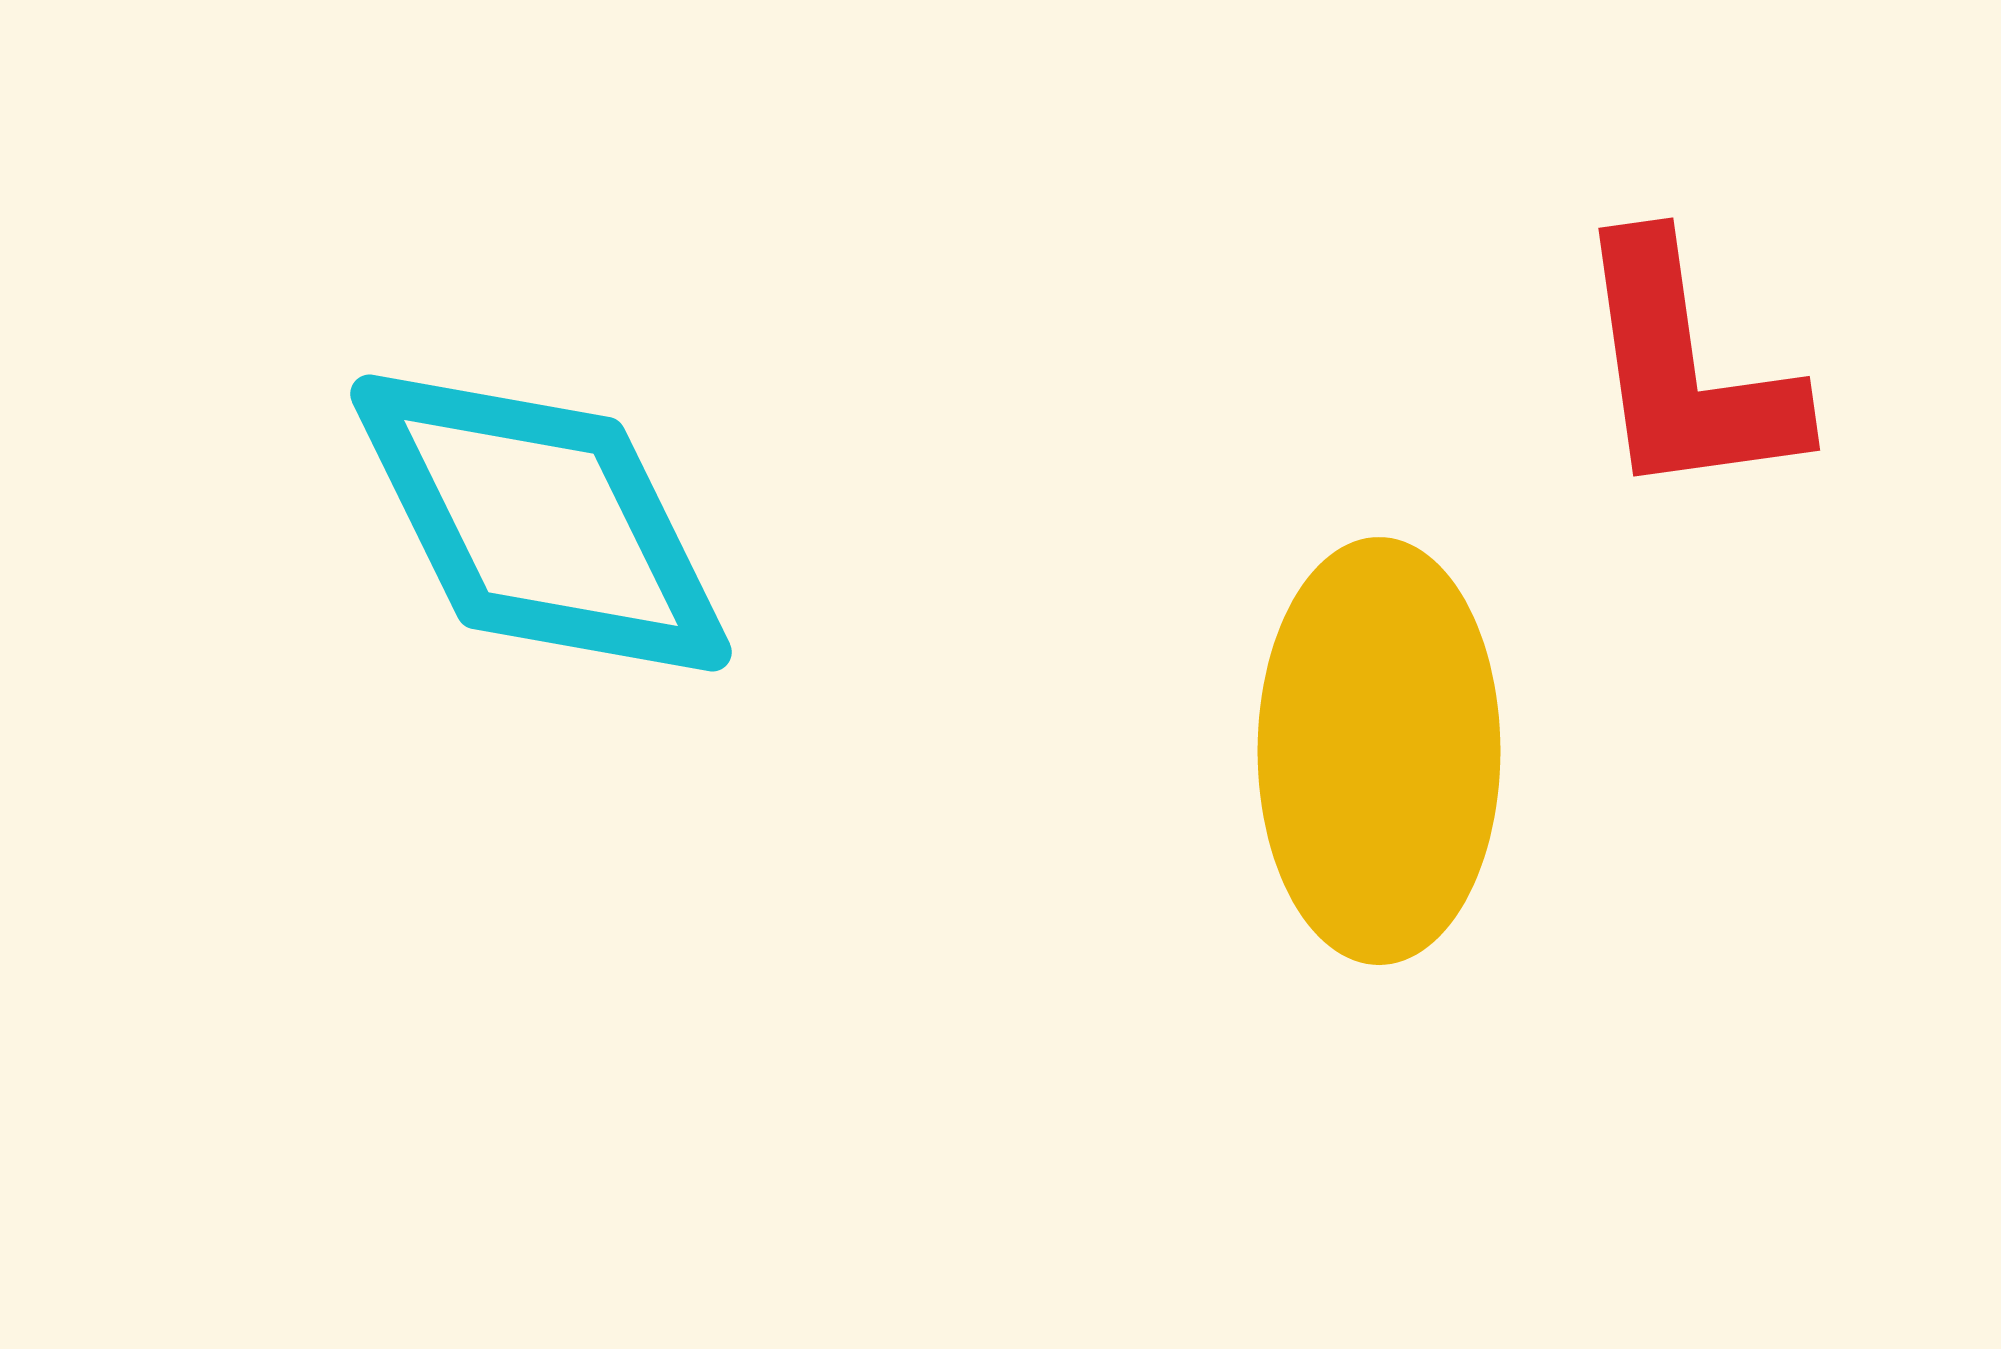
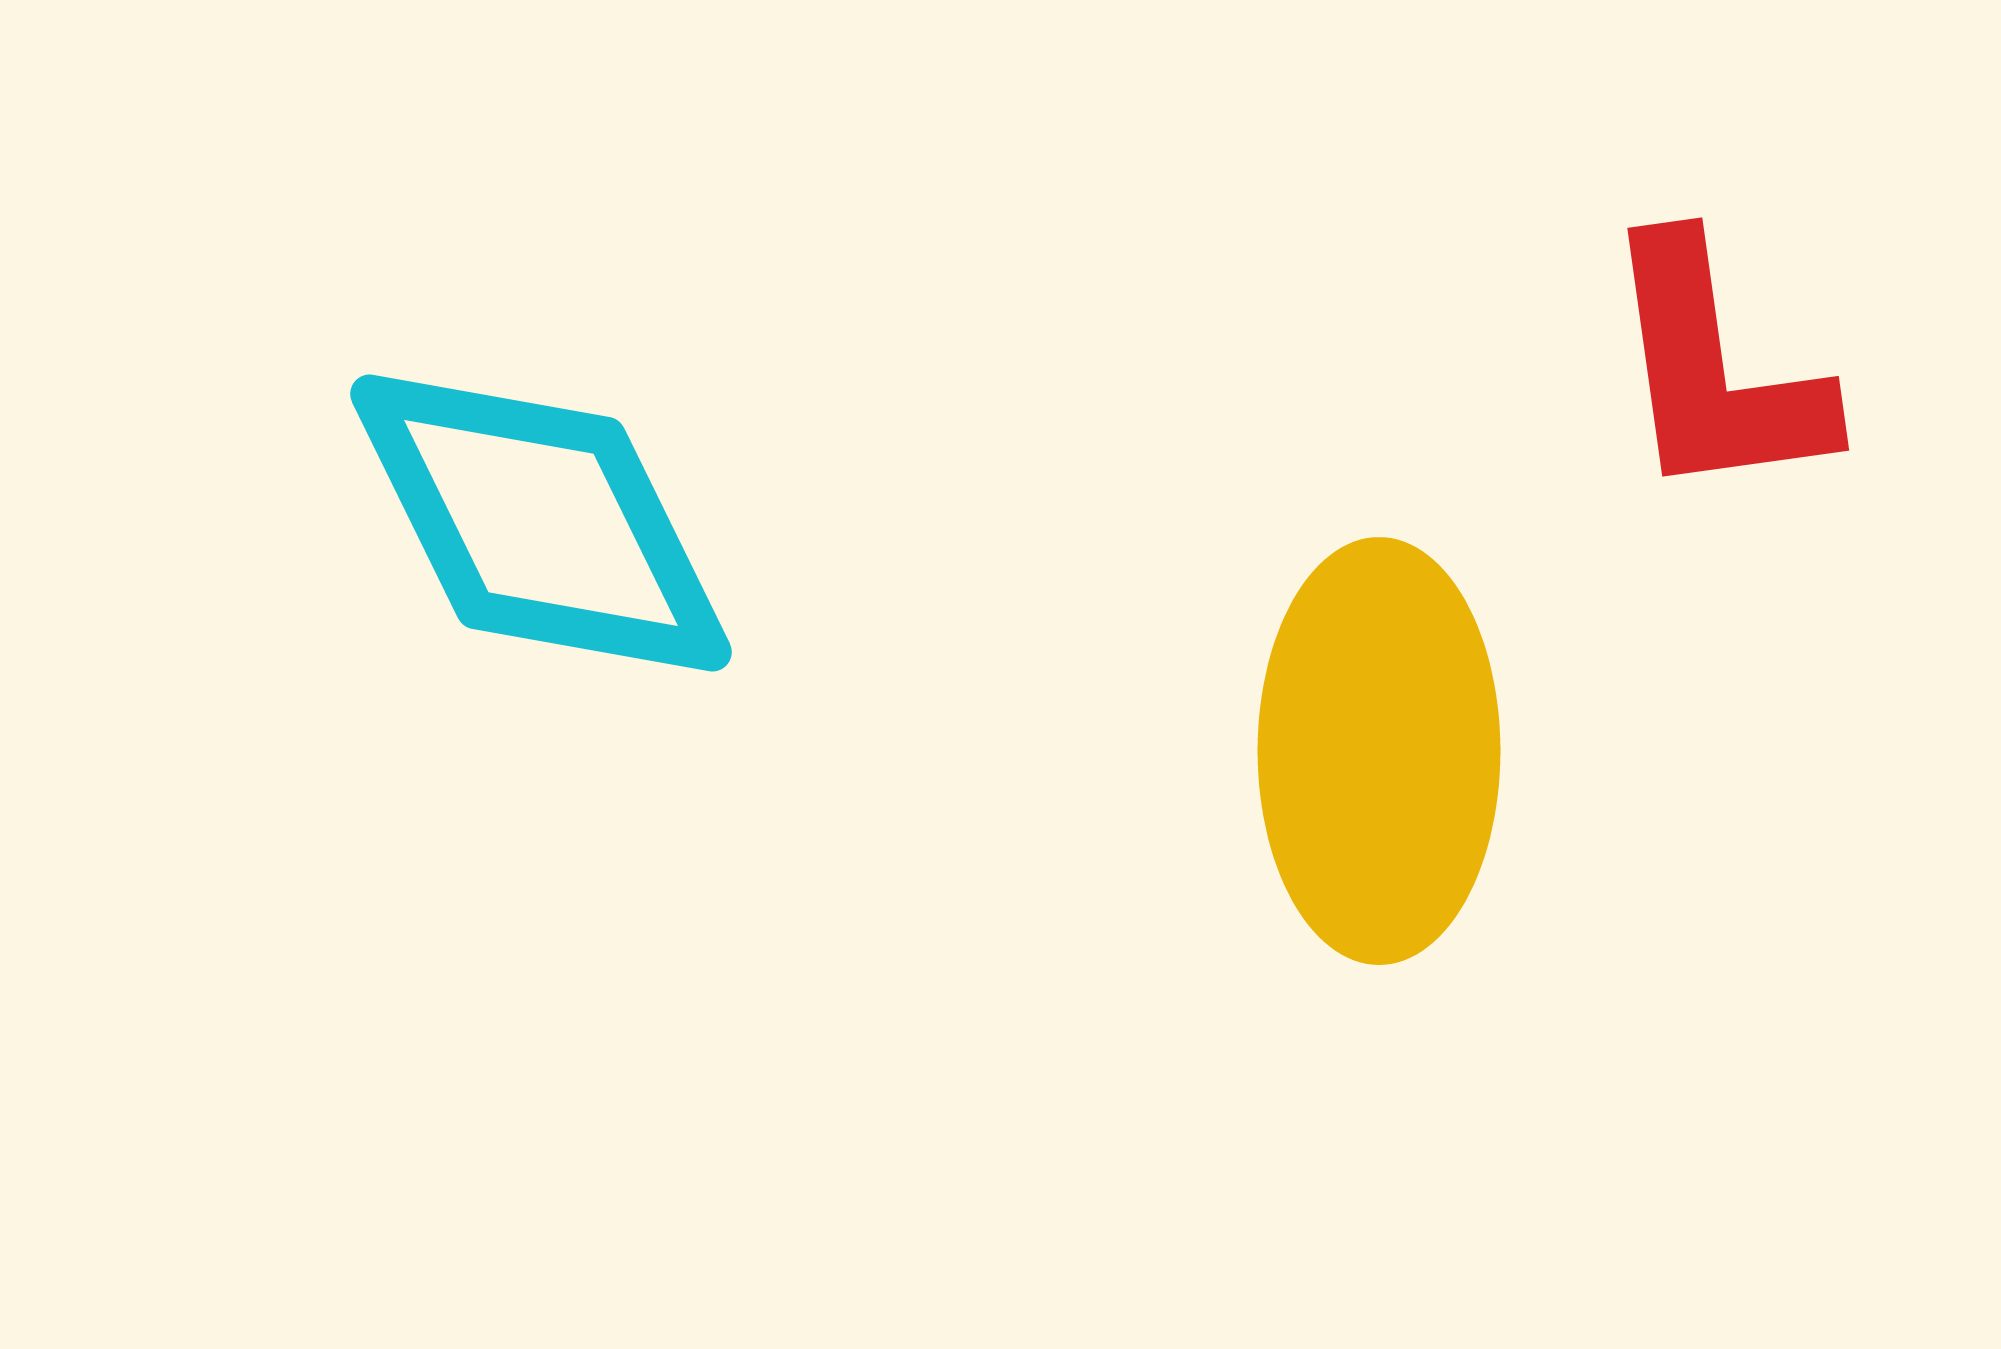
red L-shape: moved 29 px right
